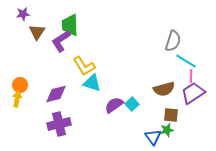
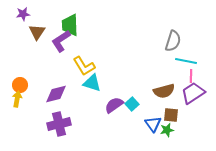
cyan line: rotated 20 degrees counterclockwise
brown semicircle: moved 2 px down
blue triangle: moved 13 px up
